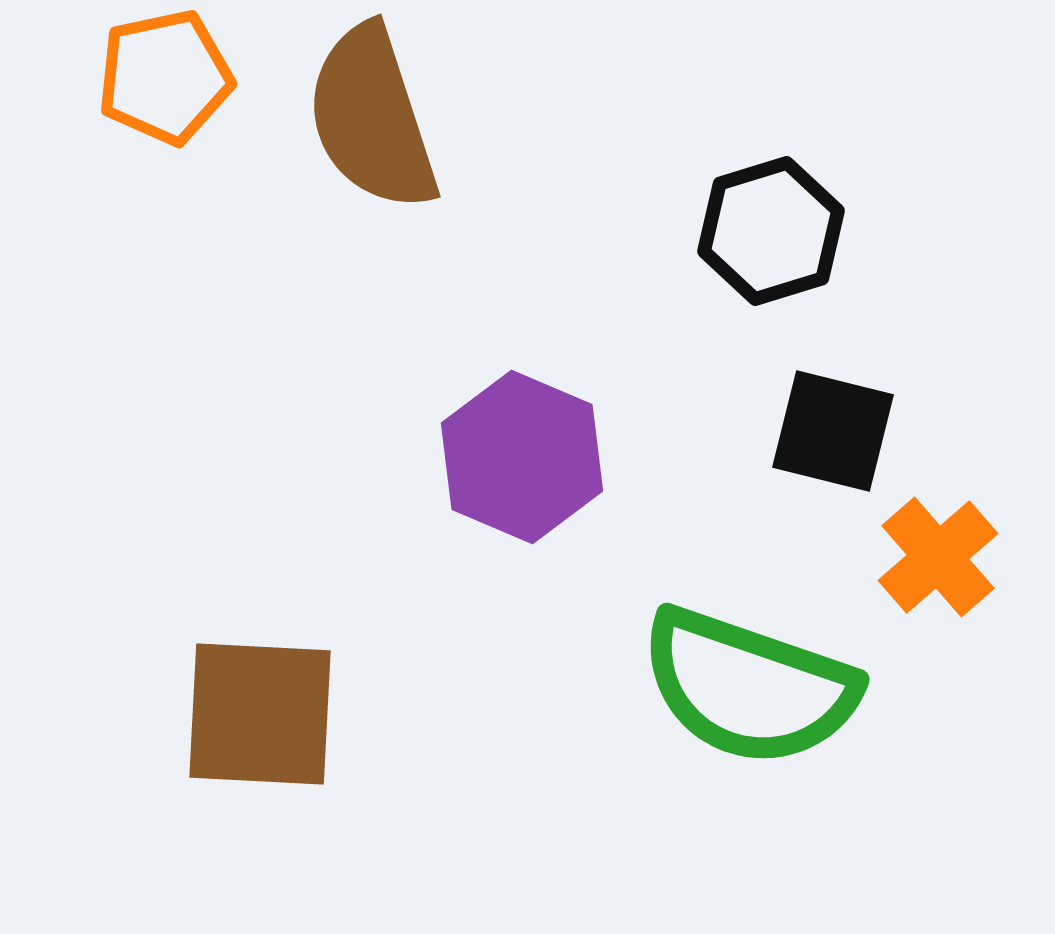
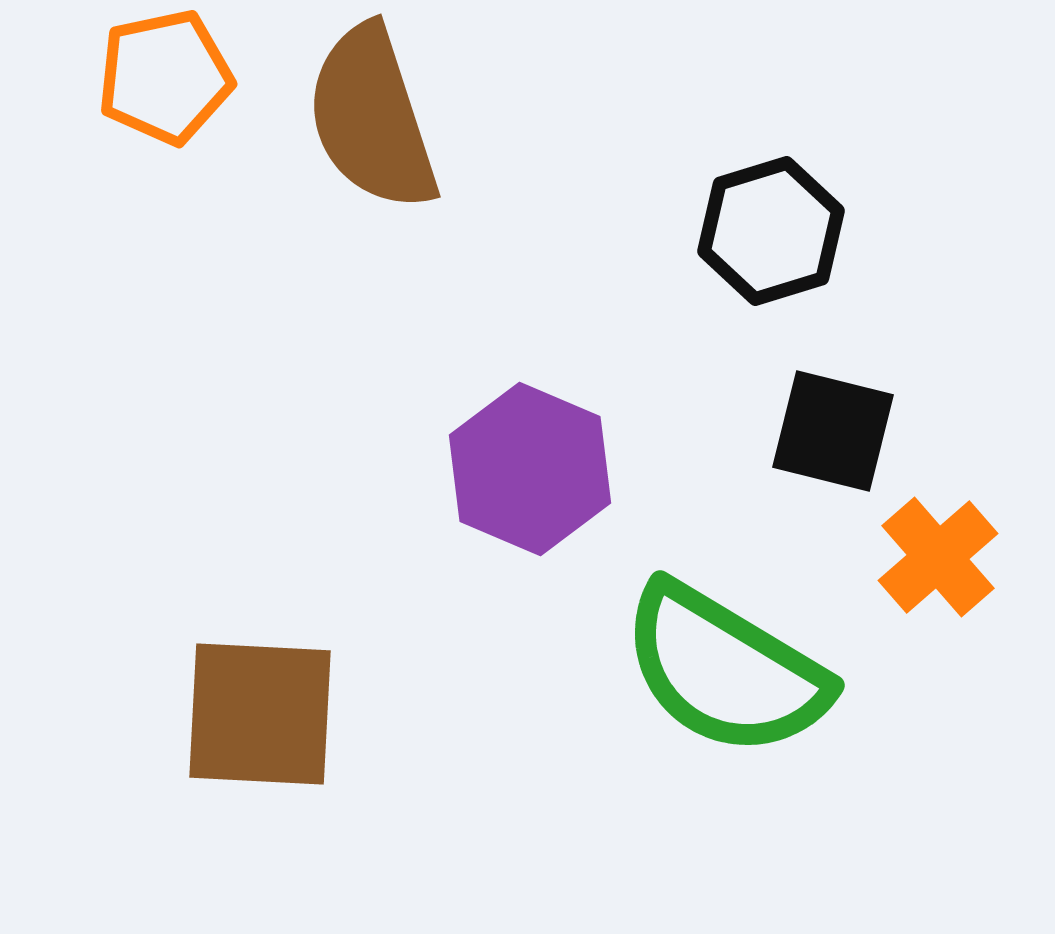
purple hexagon: moved 8 px right, 12 px down
green semicircle: moved 24 px left, 17 px up; rotated 12 degrees clockwise
